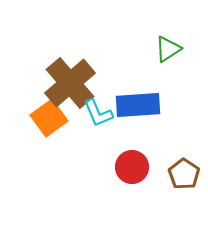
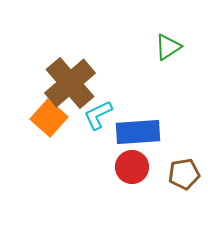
green triangle: moved 2 px up
blue rectangle: moved 27 px down
cyan L-shape: moved 2 px down; rotated 88 degrees clockwise
orange square: rotated 12 degrees counterclockwise
brown pentagon: rotated 28 degrees clockwise
